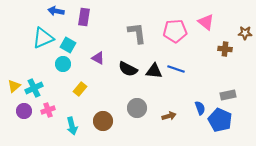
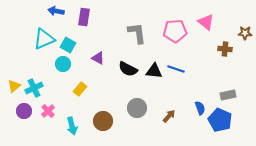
cyan triangle: moved 1 px right, 1 px down
pink cross: moved 1 px down; rotated 24 degrees counterclockwise
brown arrow: rotated 32 degrees counterclockwise
